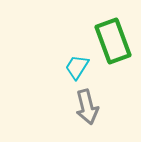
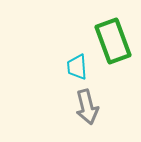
cyan trapezoid: rotated 36 degrees counterclockwise
